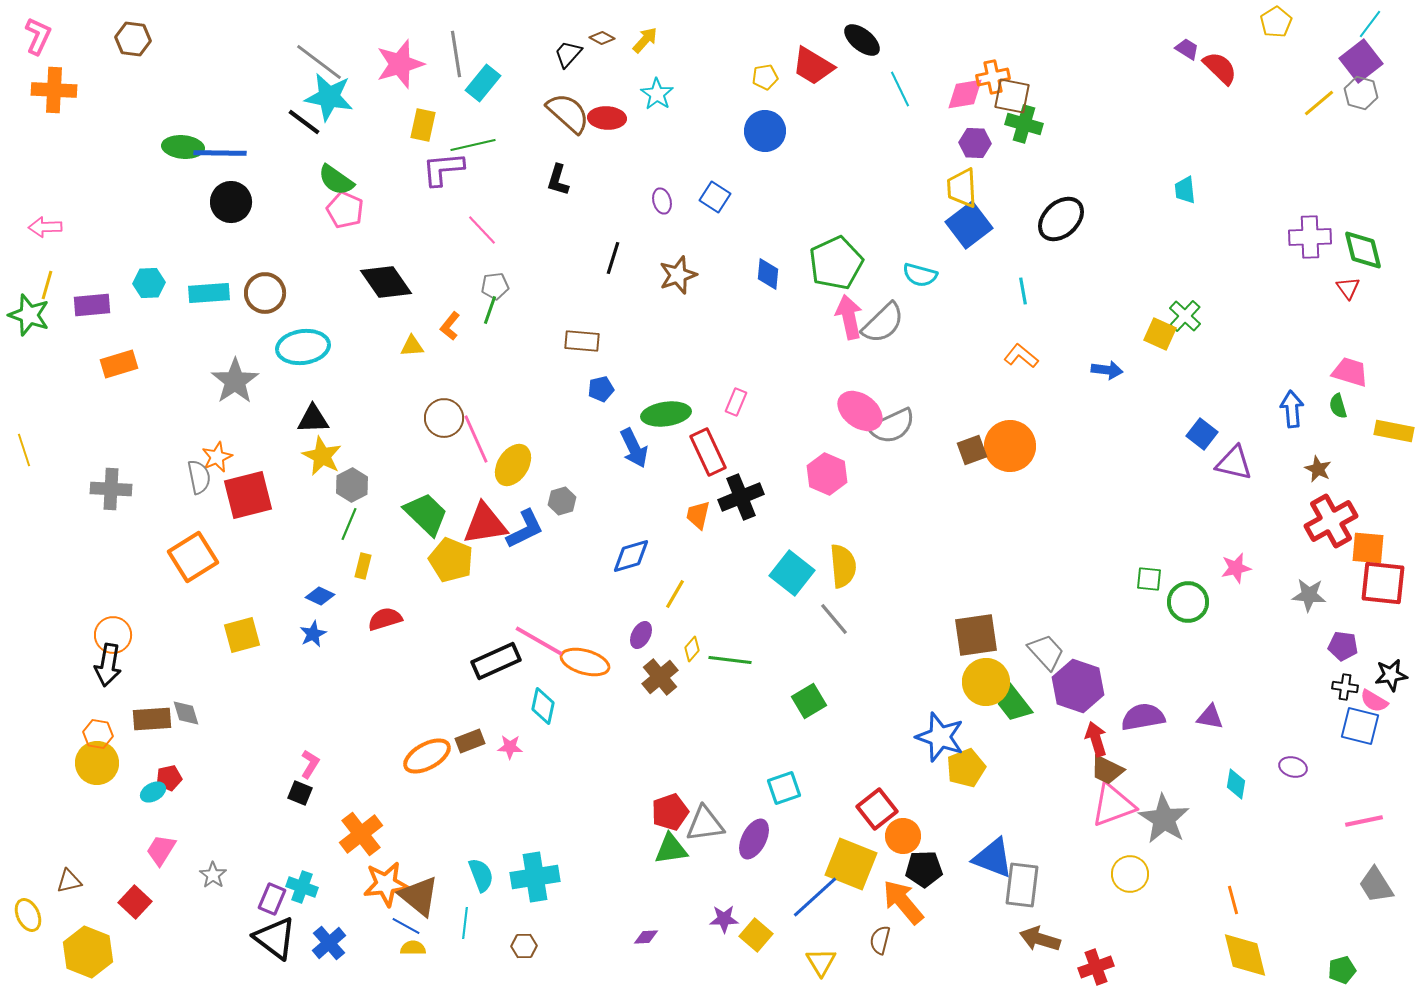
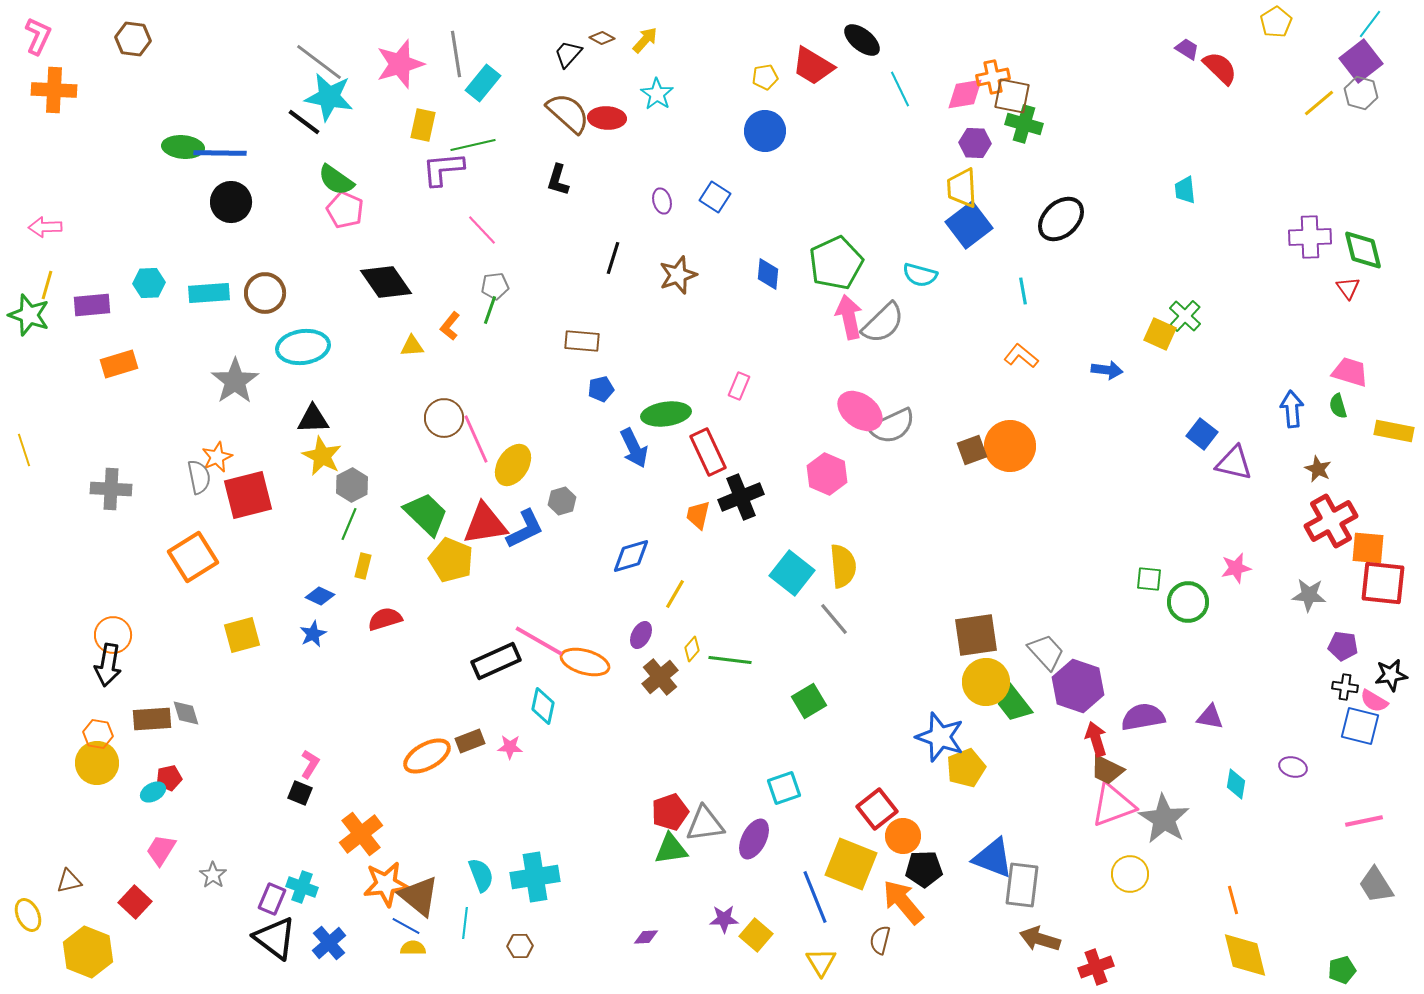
pink rectangle at (736, 402): moved 3 px right, 16 px up
blue line at (815, 897): rotated 70 degrees counterclockwise
brown hexagon at (524, 946): moved 4 px left
